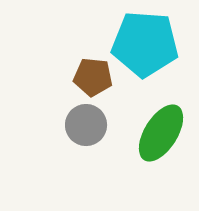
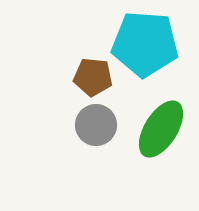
gray circle: moved 10 px right
green ellipse: moved 4 px up
